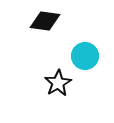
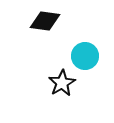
black star: moved 4 px right
